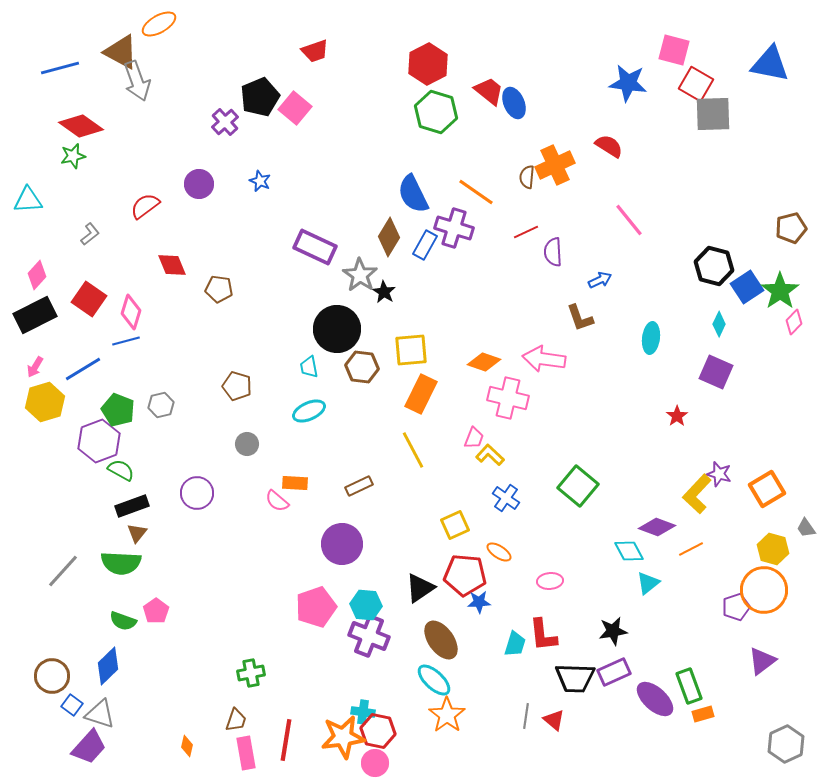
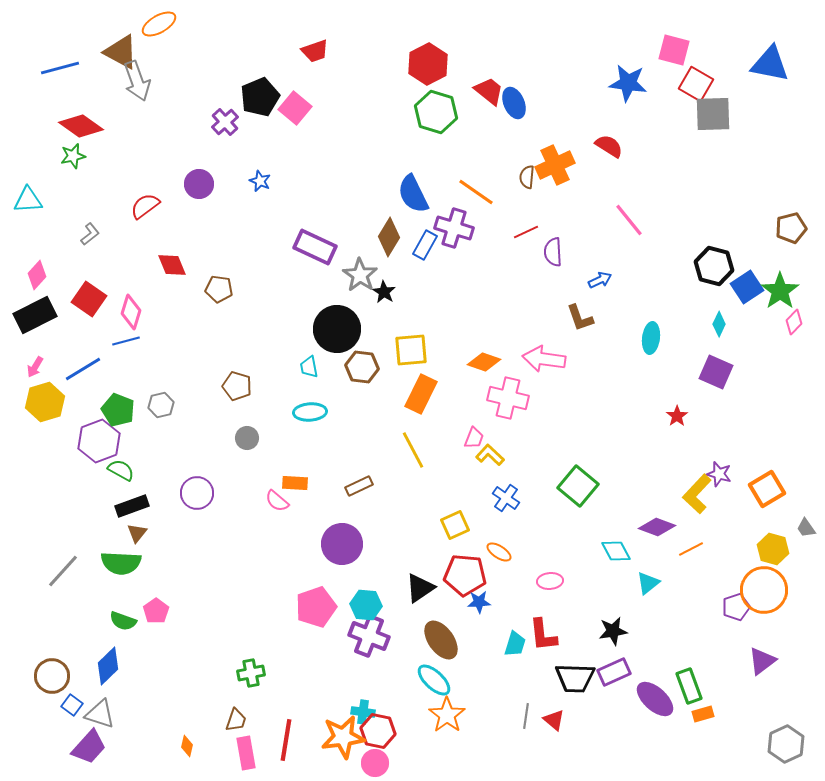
cyan ellipse at (309, 411): moved 1 px right, 1 px down; rotated 20 degrees clockwise
gray circle at (247, 444): moved 6 px up
cyan diamond at (629, 551): moved 13 px left
